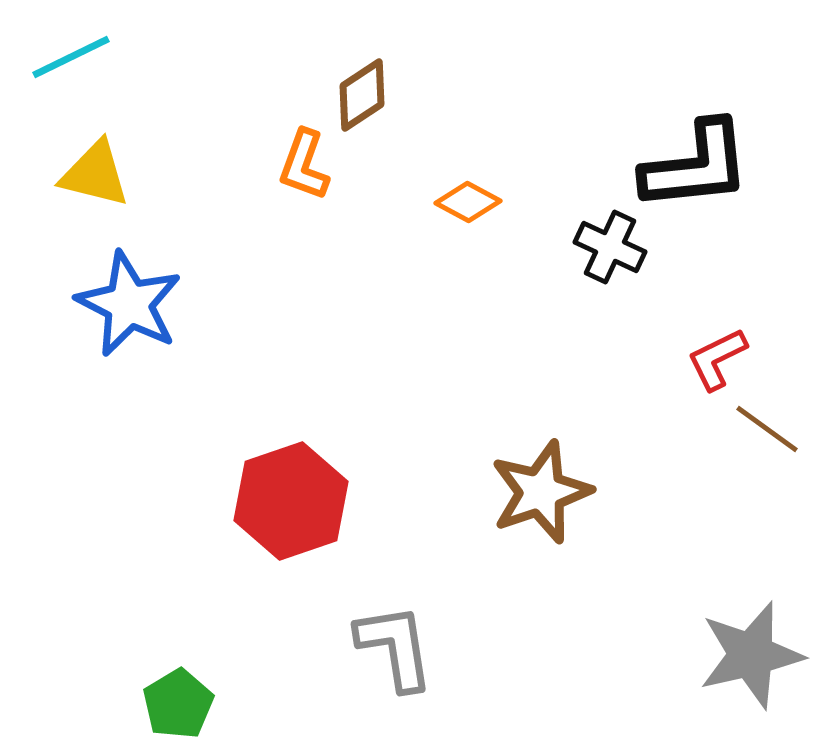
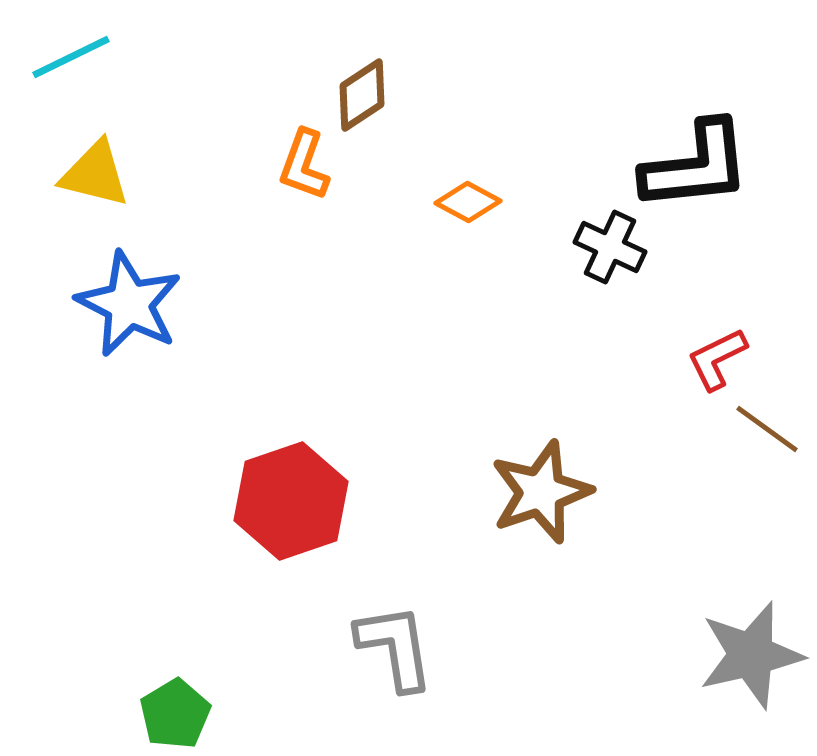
green pentagon: moved 3 px left, 10 px down
